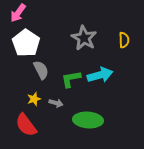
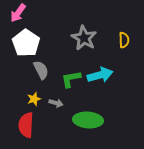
red semicircle: rotated 40 degrees clockwise
